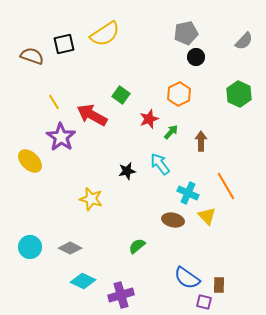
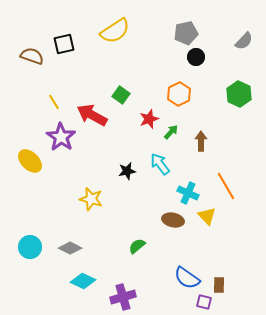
yellow semicircle: moved 10 px right, 3 px up
purple cross: moved 2 px right, 2 px down
